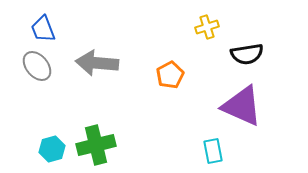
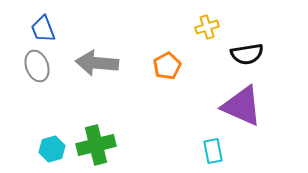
gray ellipse: rotated 20 degrees clockwise
orange pentagon: moved 3 px left, 9 px up
